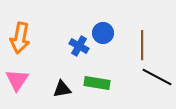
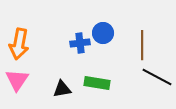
orange arrow: moved 1 px left, 6 px down
blue cross: moved 1 px right, 3 px up; rotated 36 degrees counterclockwise
